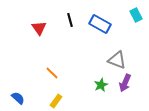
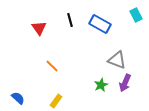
orange line: moved 7 px up
